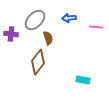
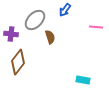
blue arrow: moved 4 px left, 8 px up; rotated 48 degrees counterclockwise
brown semicircle: moved 2 px right, 1 px up
brown diamond: moved 20 px left
